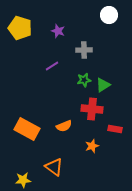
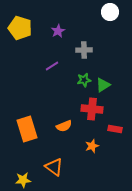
white circle: moved 1 px right, 3 px up
purple star: rotated 24 degrees clockwise
orange rectangle: rotated 45 degrees clockwise
